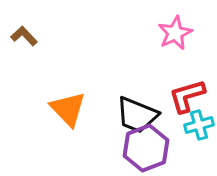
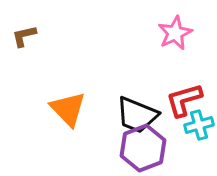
brown L-shape: rotated 60 degrees counterclockwise
red L-shape: moved 3 px left, 4 px down
purple hexagon: moved 3 px left
